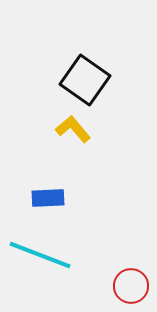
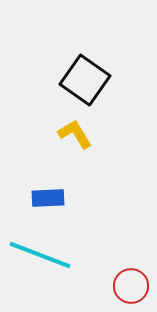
yellow L-shape: moved 2 px right, 5 px down; rotated 9 degrees clockwise
